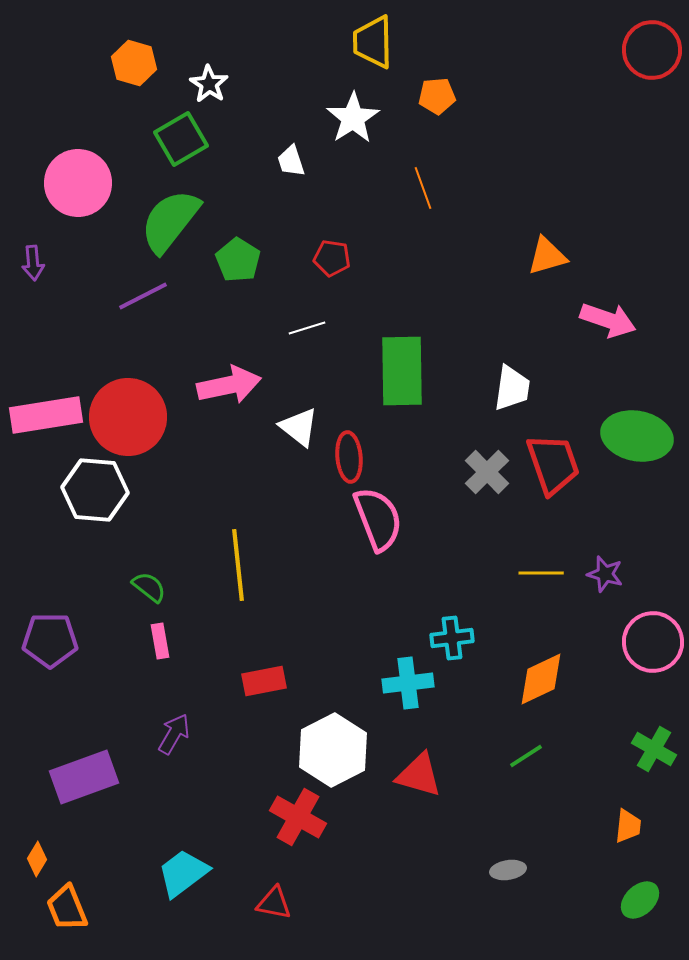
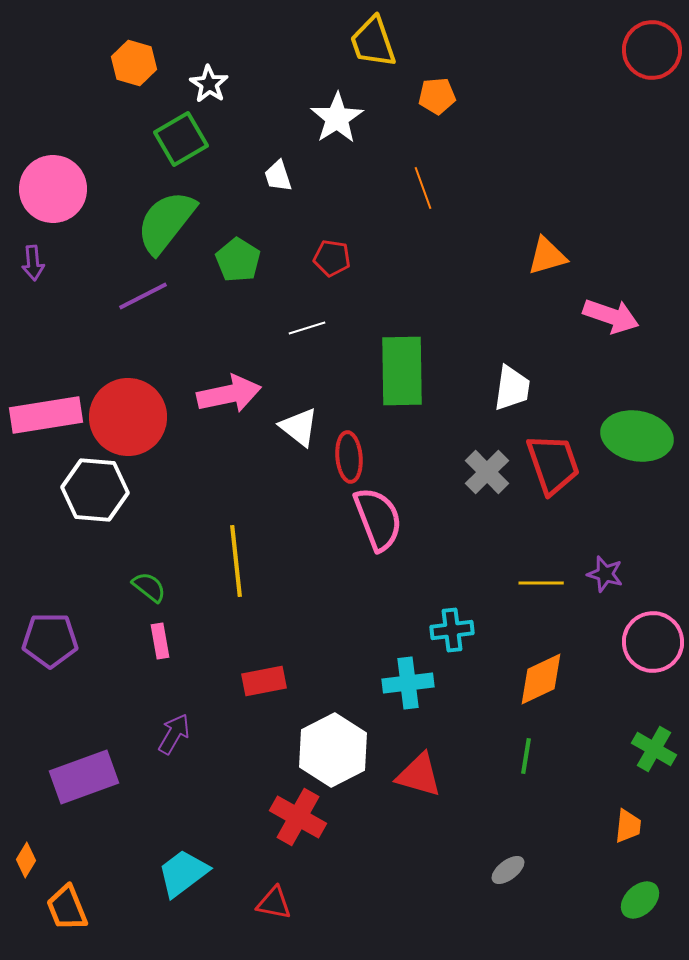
yellow trapezoid at (373, 42): rotated 18 degrees counterclockwise
white star at (353, 118): moved 16 px left
white trapezoid at (291, 161): moved 13 px left, 15 px down
pink circle at (78, 183): moved 25 px left, 6 px down
green semicircle at (170, 221): moved 4 px left, 1 px down
pink arrow at (608, 320): moved 3 px right, 4 px up
pink arrow at (229, 385): moved 9 px down
yellow line at (238, 565): moved 2 px left, 4 px up
yellow line at (541, 573): moved 10 px down
cyan cross at (452, 638): moved 8 px up
green line at (526, 756): rotated 48 degrees counterclockwise
orange diamond at (37, 859): moved 11 px left, 1 px down
gray ellipse at (508, 870): rotated 28 degrees counterclockwise
